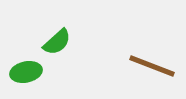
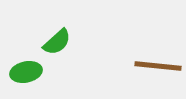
brown line: moved 6 px right; rotated 15 degrees counterclockwise
